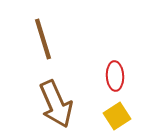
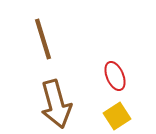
red ellipse: rotated 20 degrees counterclockwise
brown arrow: rotated 9 degrees clockwise
